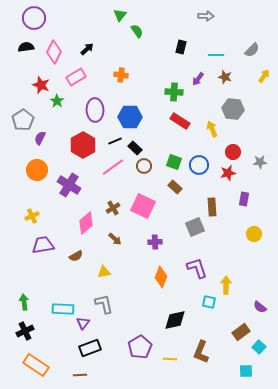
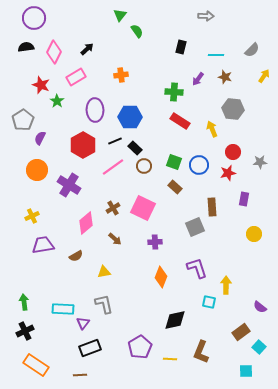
orange cross at (121, 75): rotated 16 degrees counterclockwise
pink square at (143, 206): moved 2 px down
